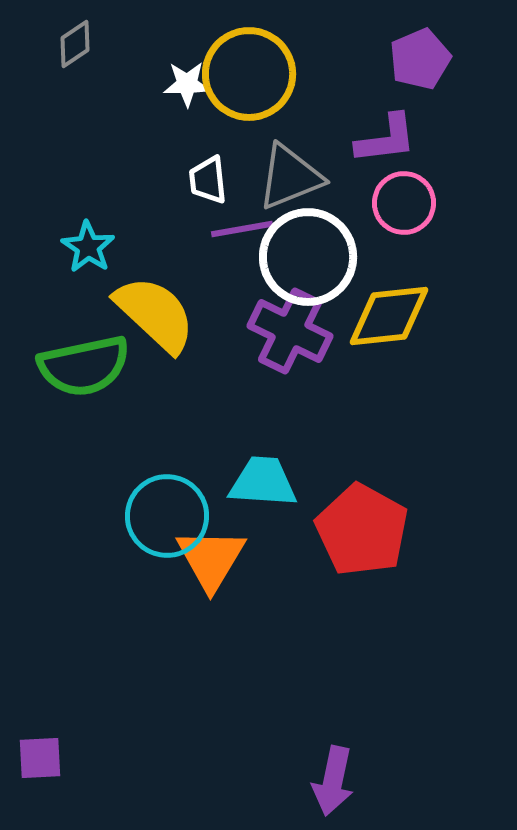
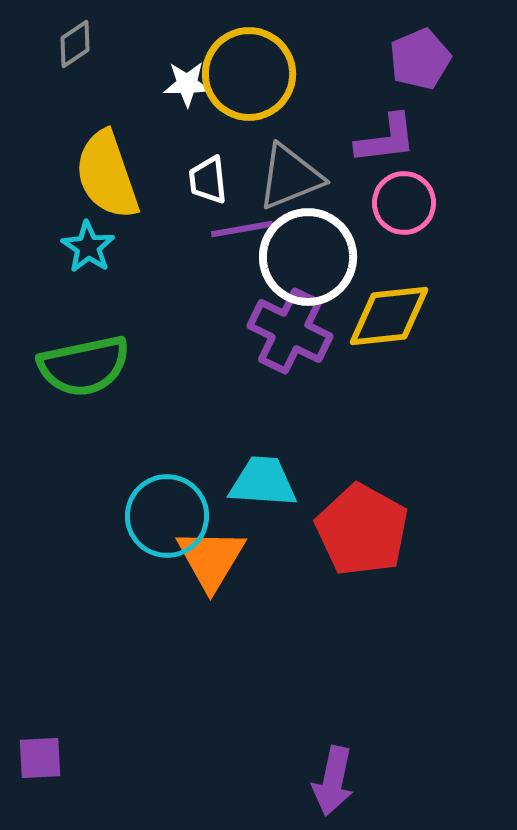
yellow semicircle: moved 48 px left, 139 px up; rotated 152 degrees counterclockwise
